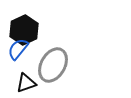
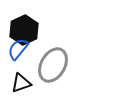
black triangle: moved 5 px left
